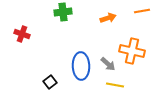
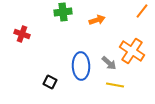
orange line: rotated 42 degrees counterclockwise
orange arrow: moved 11 px left, 2 px down
orange cross: rotated 20 degrees clockwise
gray arrow: moved 1 px right, 1 px up
black square: rotated 24 degrees counterclockwise
